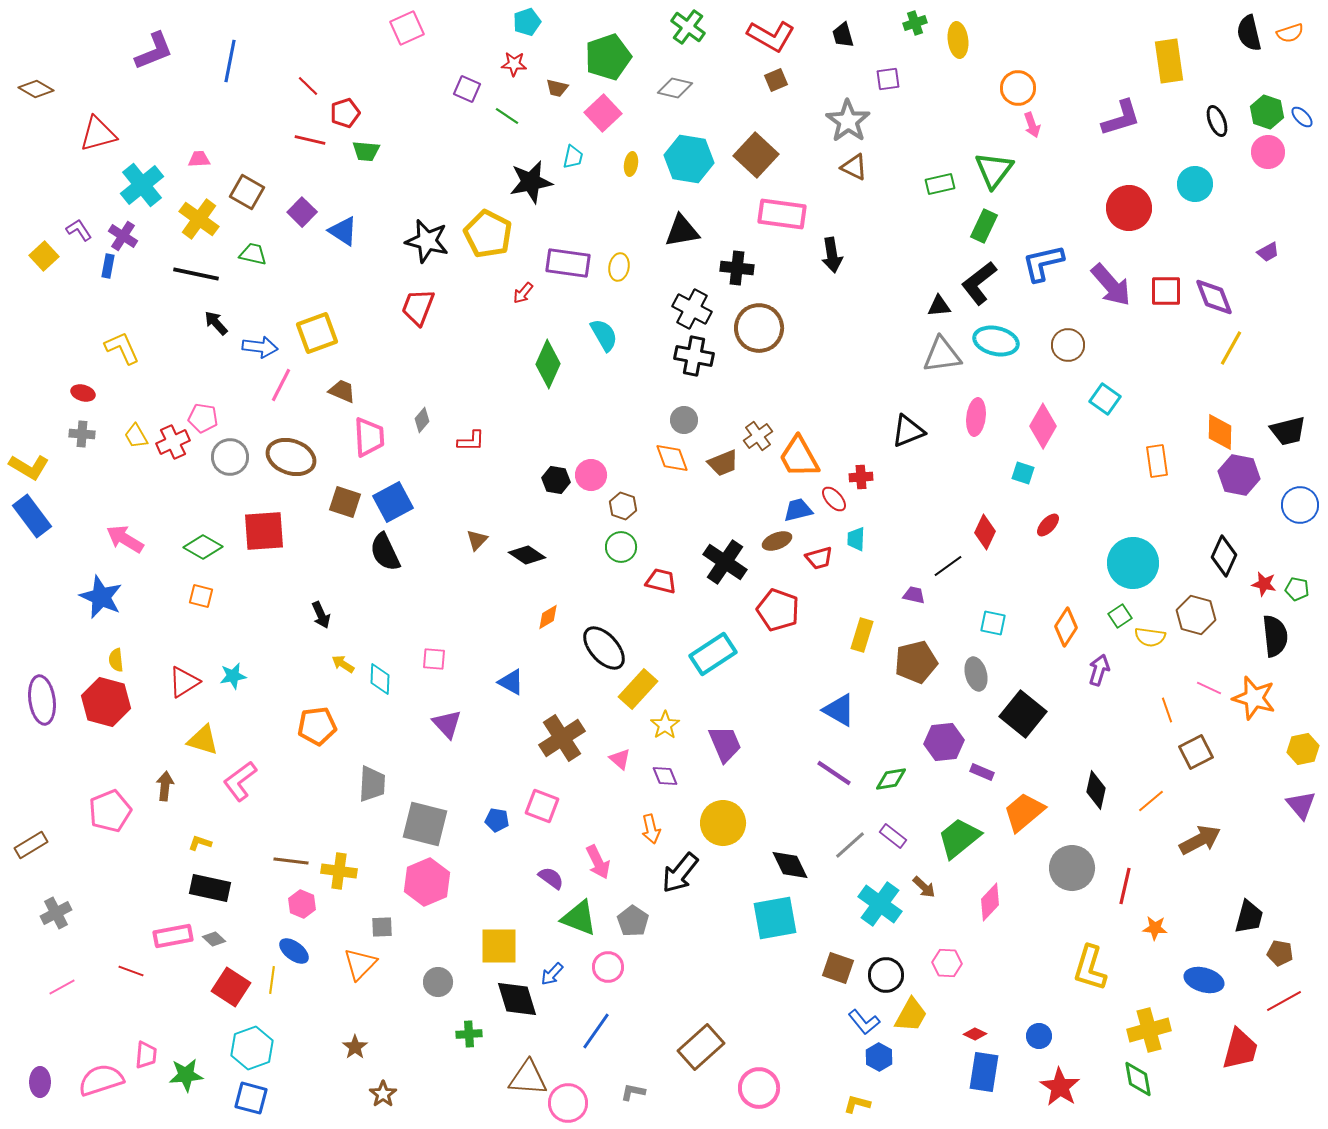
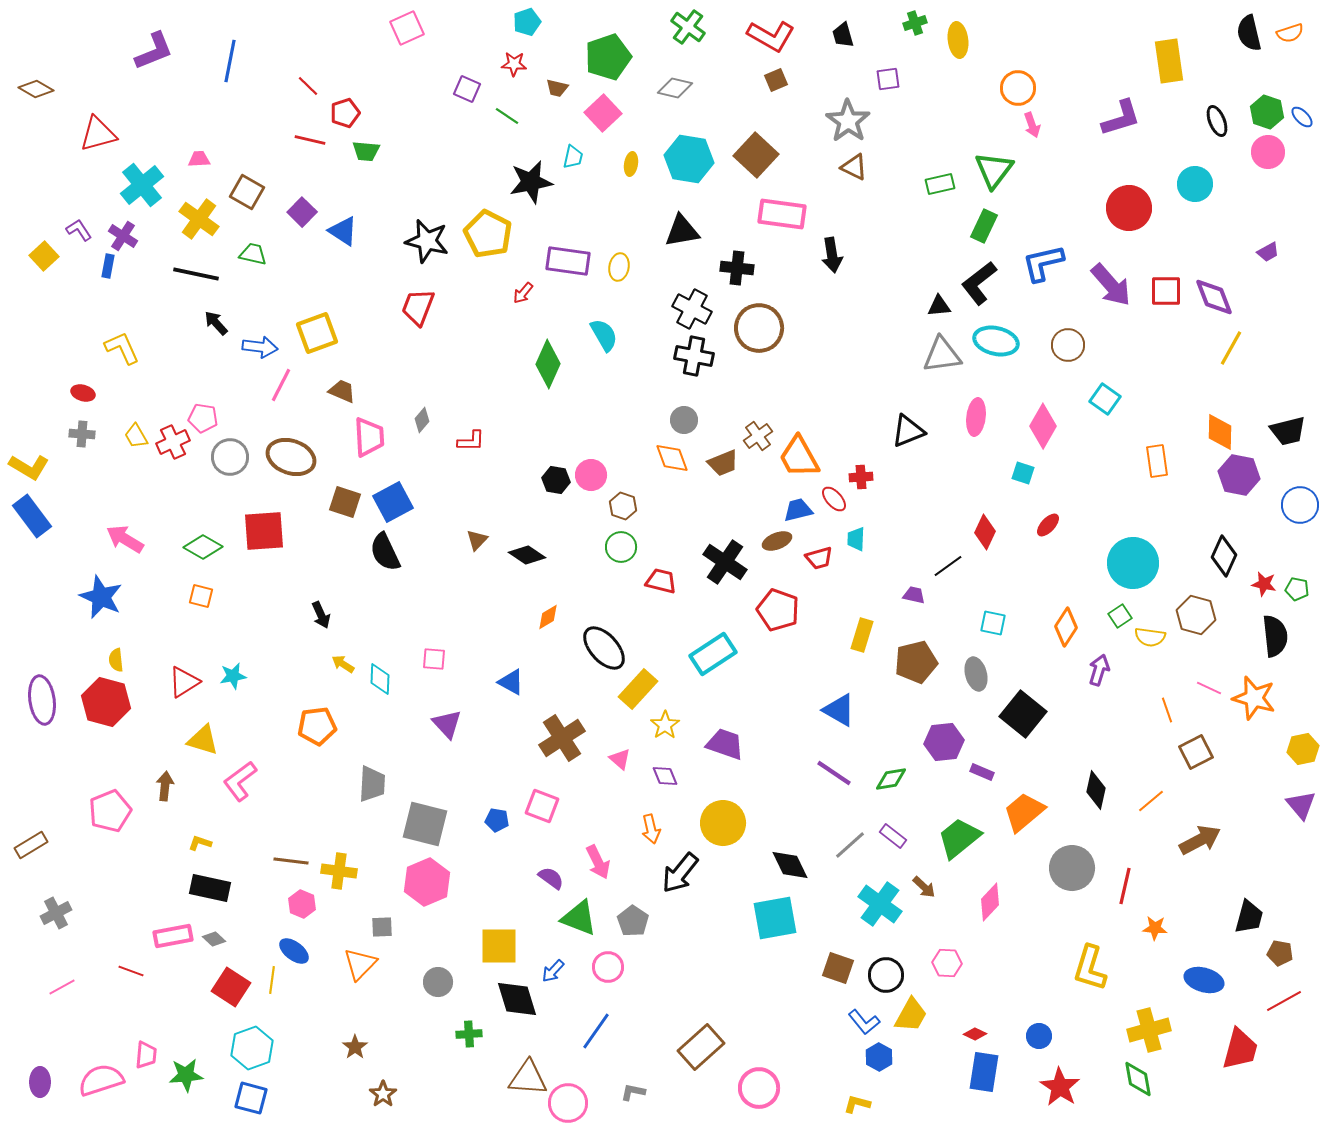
purple rectangle at (568, 263): moved 2 px up
purple trapezoid at (725, 744): rotated 48 degrees counterclockwise
blue arrow at (552, 974): moved 1 px right, 3 px up
